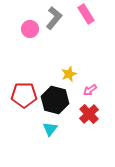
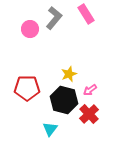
red pentagon: moved 3 px right, 7 px up
black hexagon: moved 9 px right
